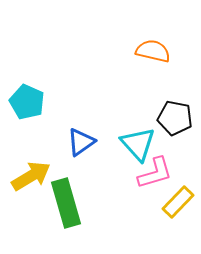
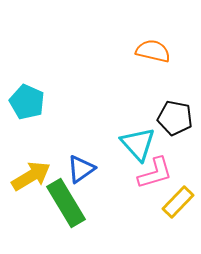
blue triangle: moved 27 px down
green rectangle: rotated 15 degrees counterclockwise
